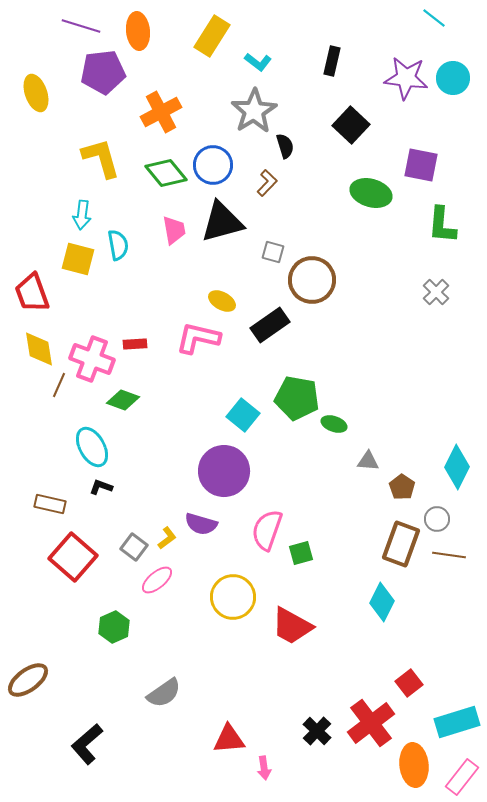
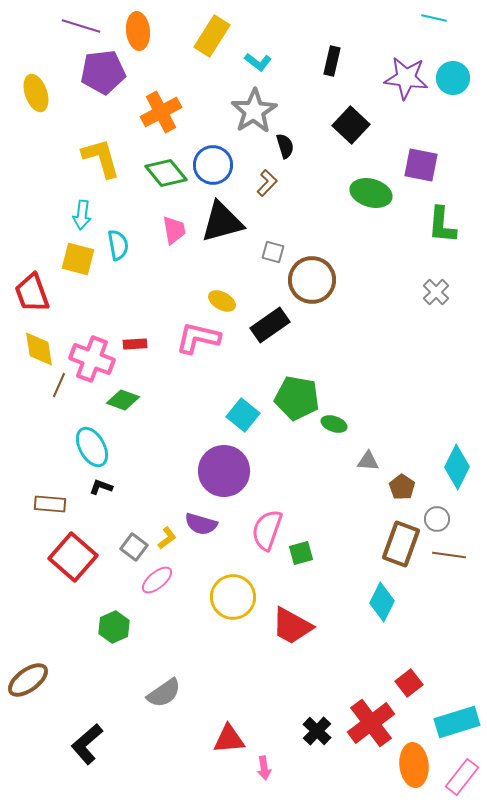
cyan line at (434, 18): rotated 25 degrees counterclockwise
brown rectangle at (50, 504): rotated 8 degrees counterclockwise
